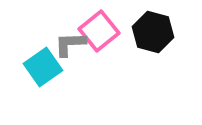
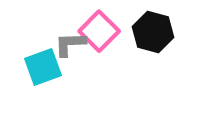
pink square: rotated 6 degrees counterclockwise
cyan square: rotated 15 degrees clockwise
